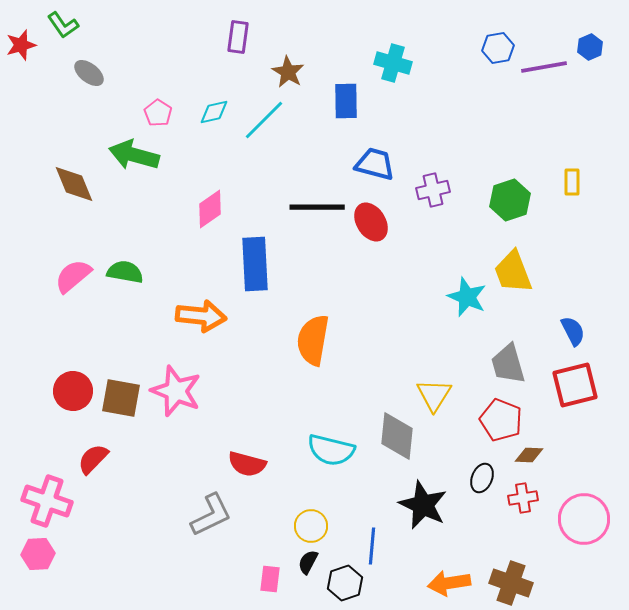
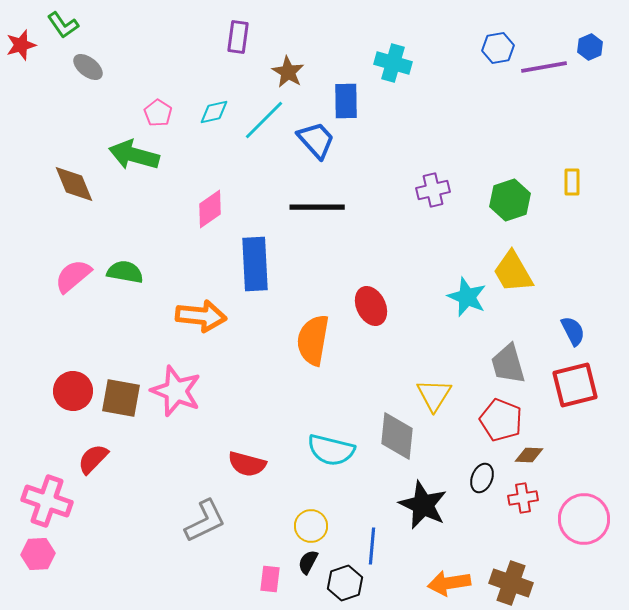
gray ellipse at (89, 73): moved 1 px left, 6 px up
blue trapezoid at (375, 164): moved 59 px left, 24 px up; rotated 33 degrees clockwise
red ellipse at (371, 222): moved 84 px down; rotated 6 degrees clockwise
yellow trapezoid at (513, 272): rotated 9 degrees counterclockwise
gray L-shape at (211, 515): moved 6 px left, 6 px down
